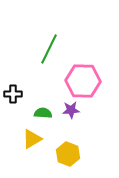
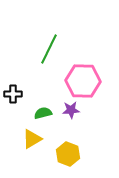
green semicircle: rotated 18 degrees counterclockwise
